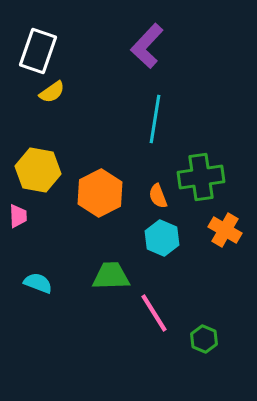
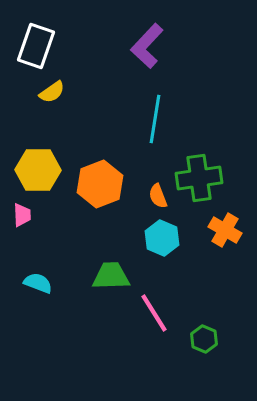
white rectangle: moved 2 px left, 5 px up
yellow hexagon: rotated 9 degrees counterclockwise
green cross: moved 2 px left, 1 px down
orange hexagon: moved 9 px up; rotated 6 degrees clockwise
pink trapezoid: moved 4 px right, 1 px up
